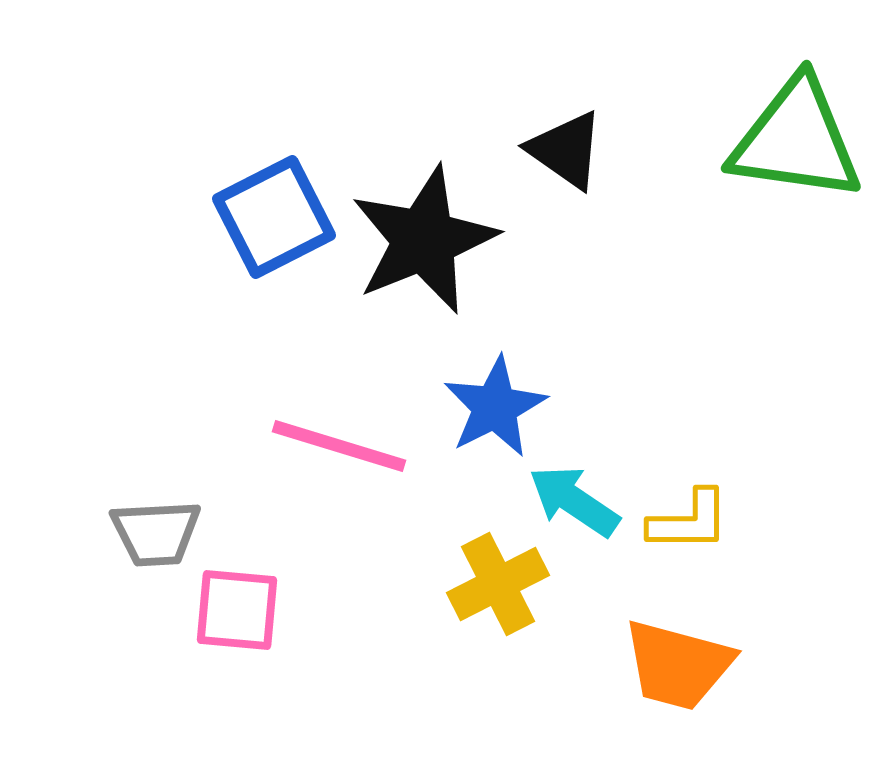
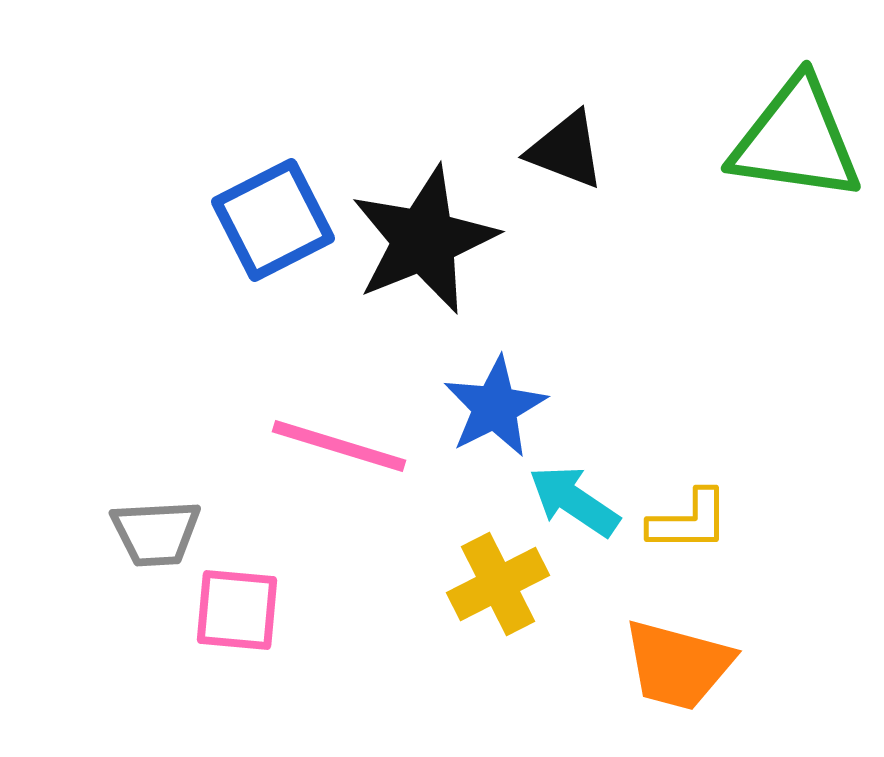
black triangle: rotated 14 degrees counterclockwise
blue square: moved 1 px left, 3 px down
